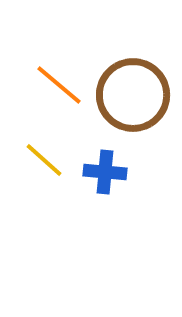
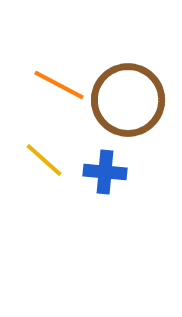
orange line: rotated 12 degrees counterclockwise
brown circle: moved 5 px left, 5 px down
